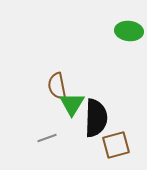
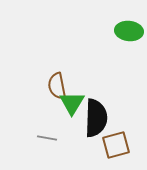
green triangle: moved 1 px up
gray line: rotated 30 degrees clockwise
